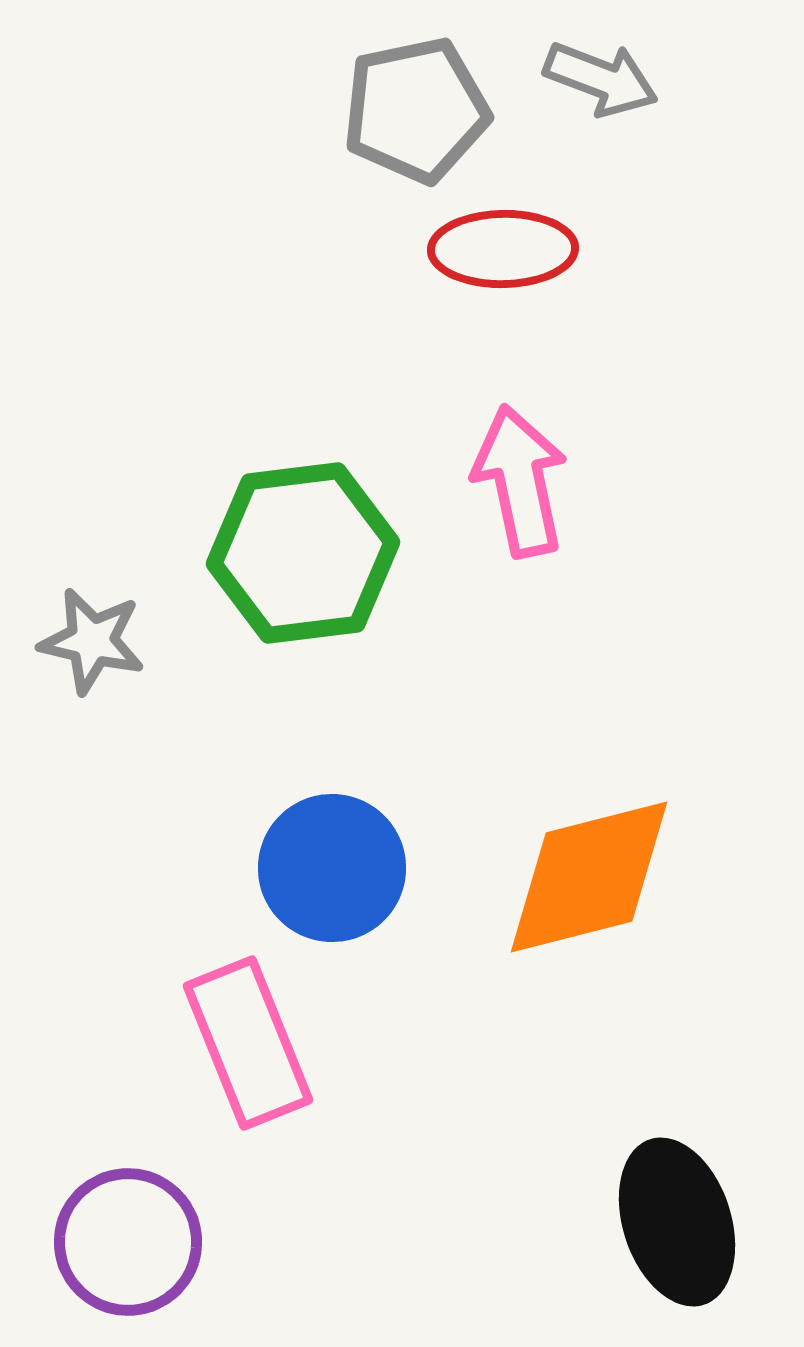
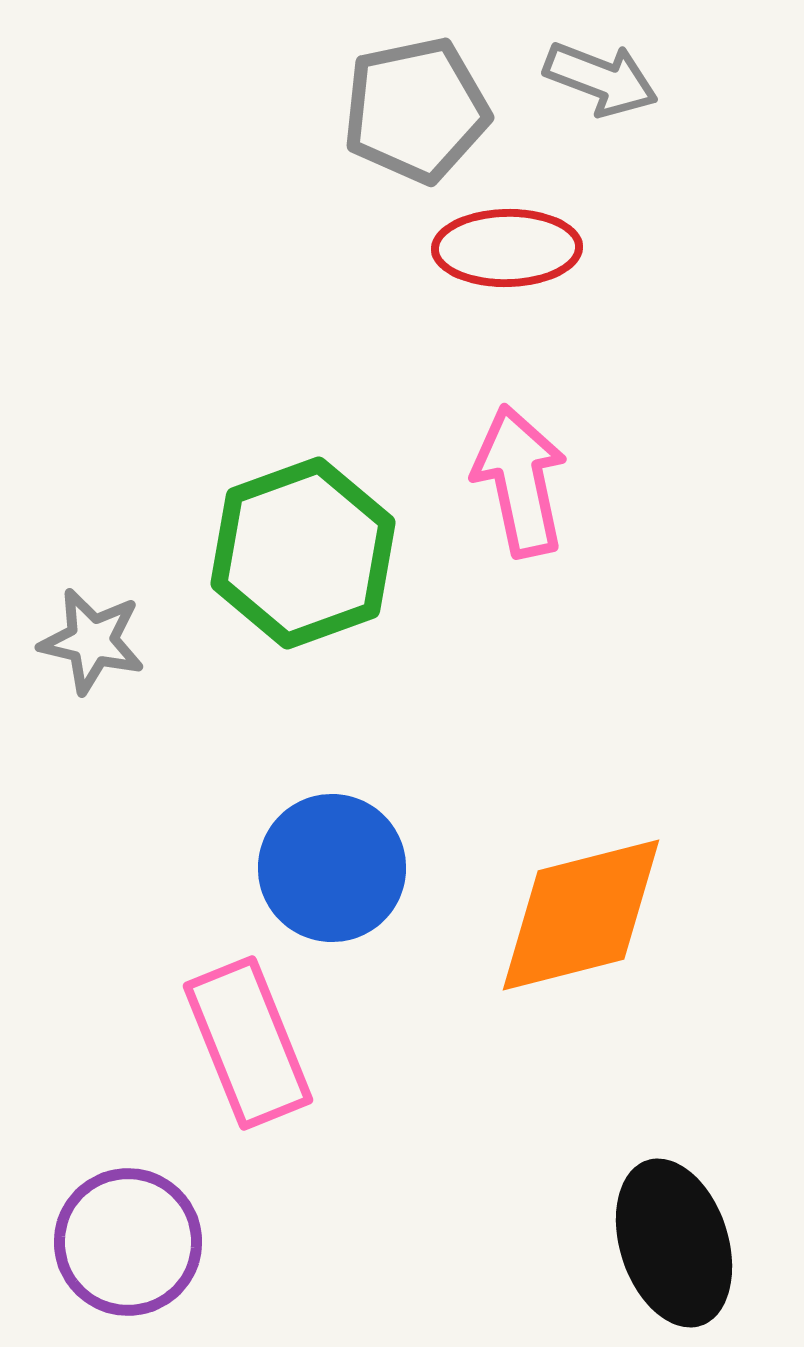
red ellipse: moved 4 px right, 1 px up
green hexagon: rotated 13 degrees counterclockwise
orange diamond: moved 8 px left, 38 px down
black ellipse: moved 3 px left, 21 px down
